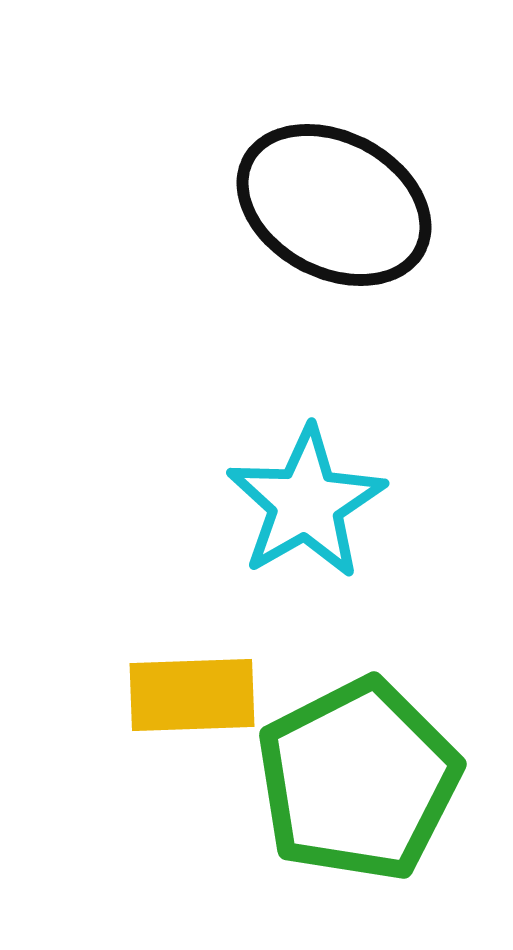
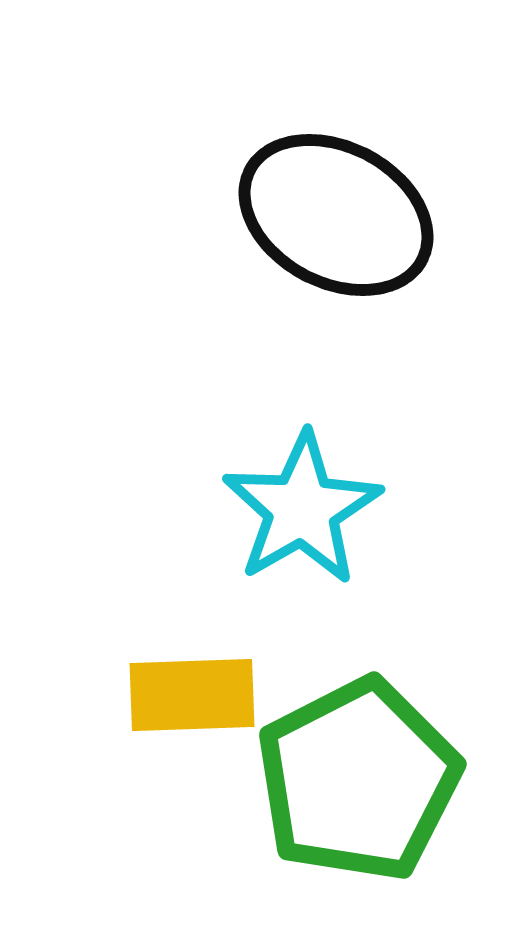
black ellipse: moved 2 px right, 10 px down
cyan star: moved 4 px left, 6 px down
